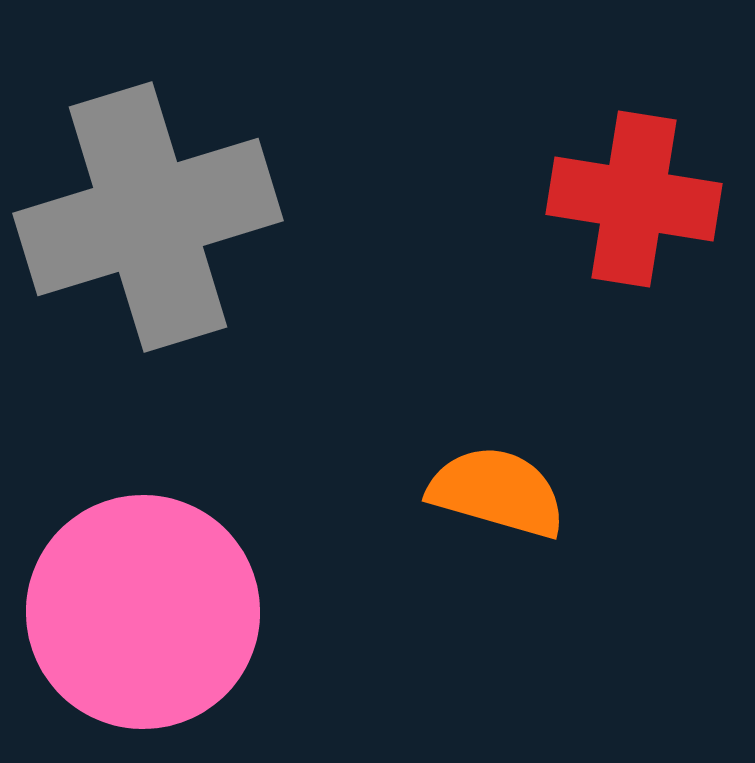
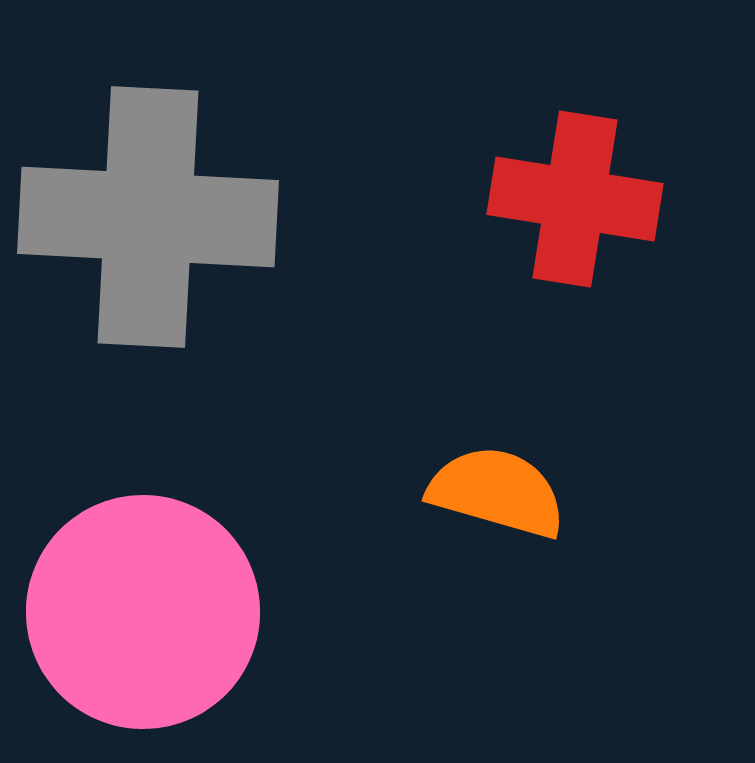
red cross: moved 59 px left
gray cross: rotated 20 degrees clockwise
